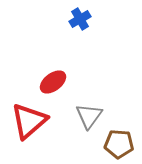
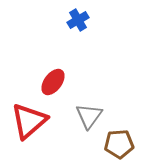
blue cross: moved 2 px left, 1 px down
red ellipse: rotated 16 degrees counterclockwise
brown pentagon: rotated 8 degrees counterclockwise
